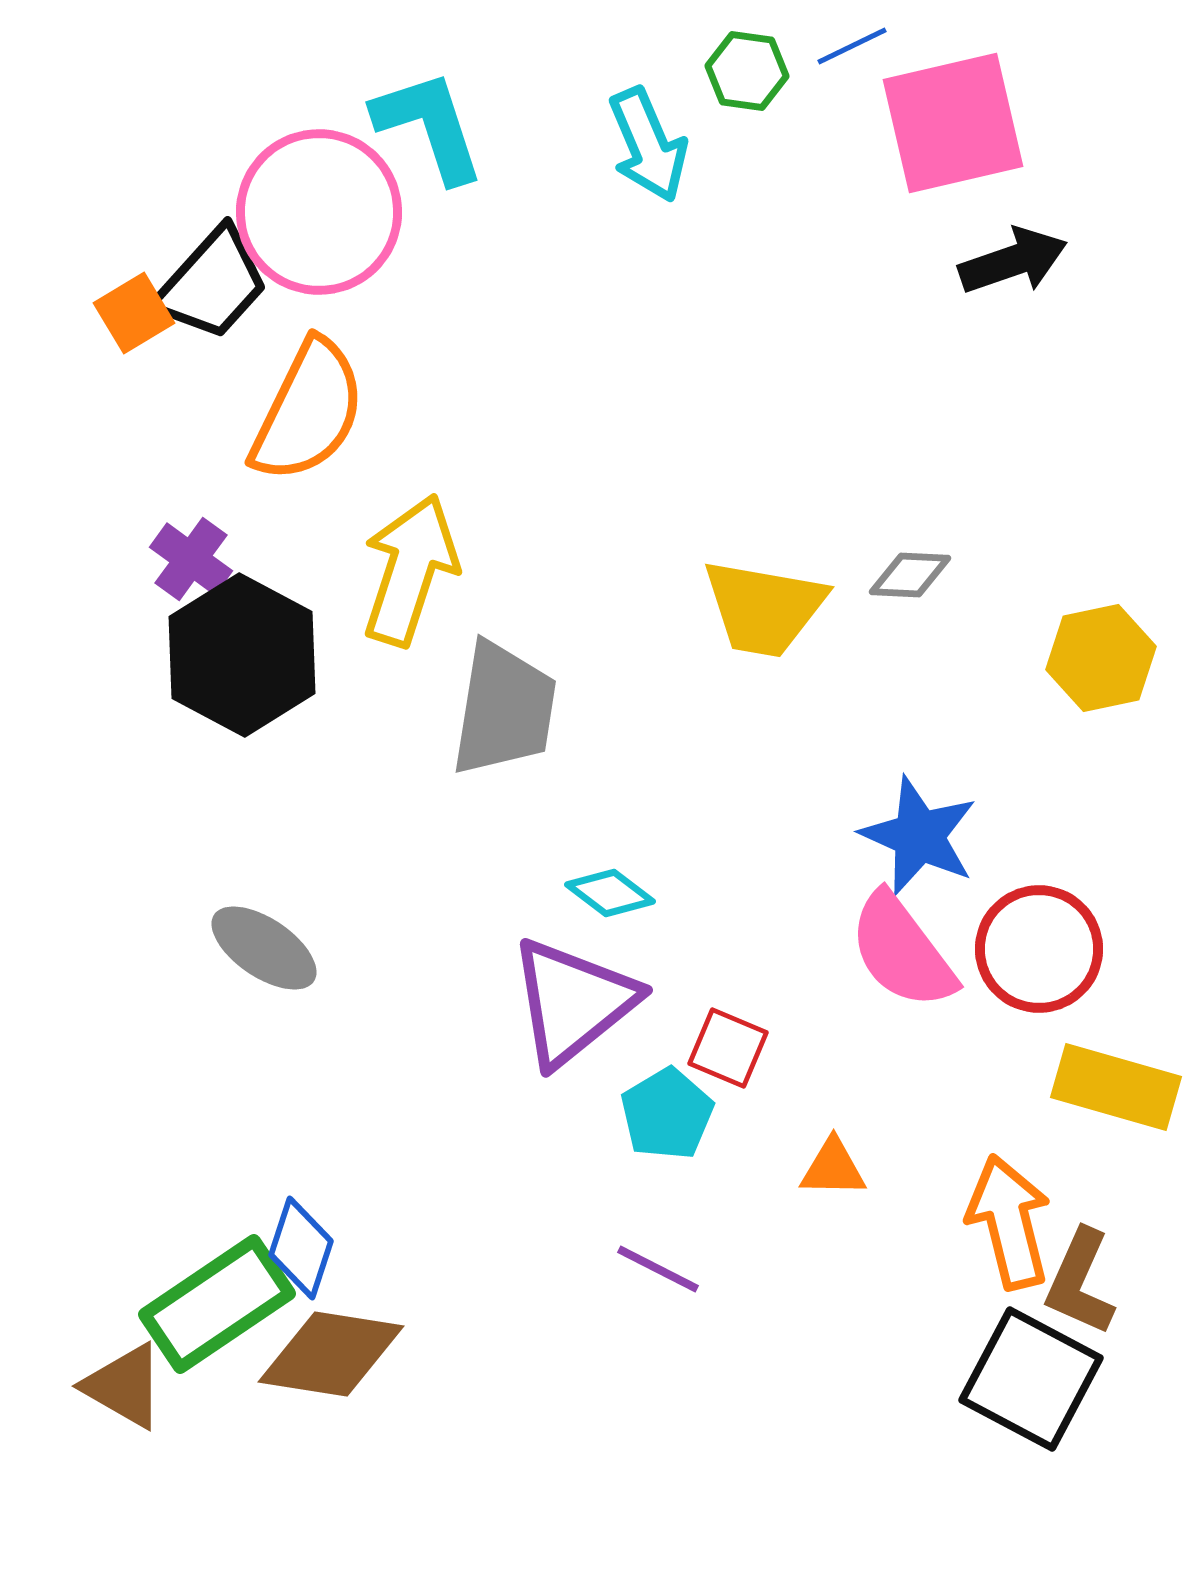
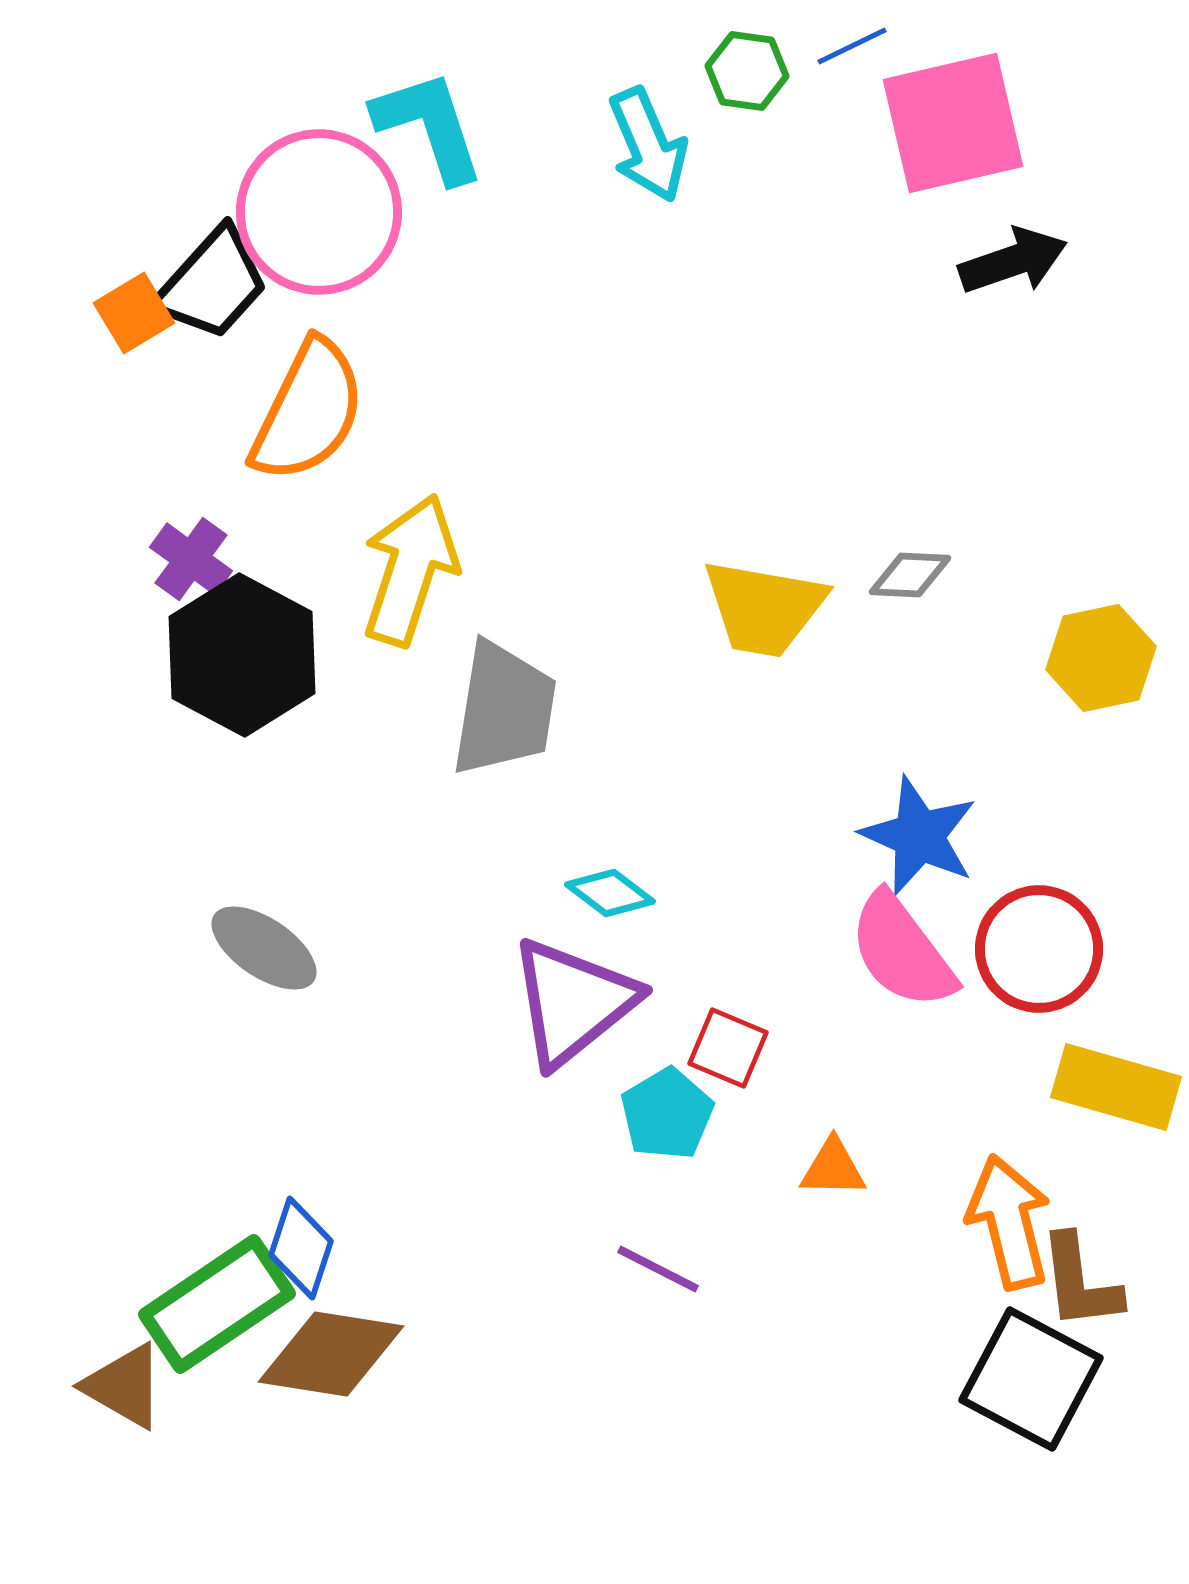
brown L-shape: rotated 31 degrees counterclockwise
